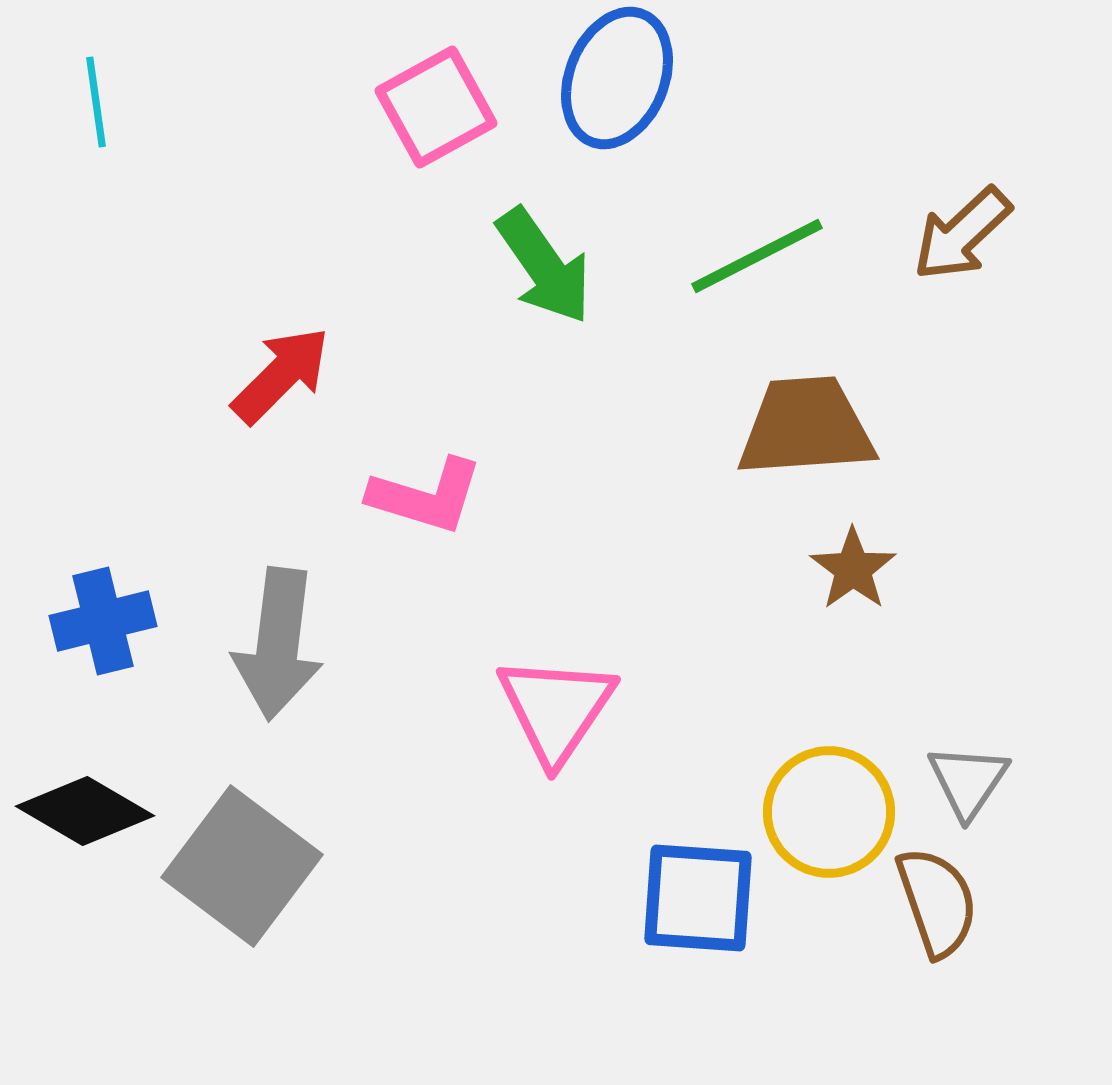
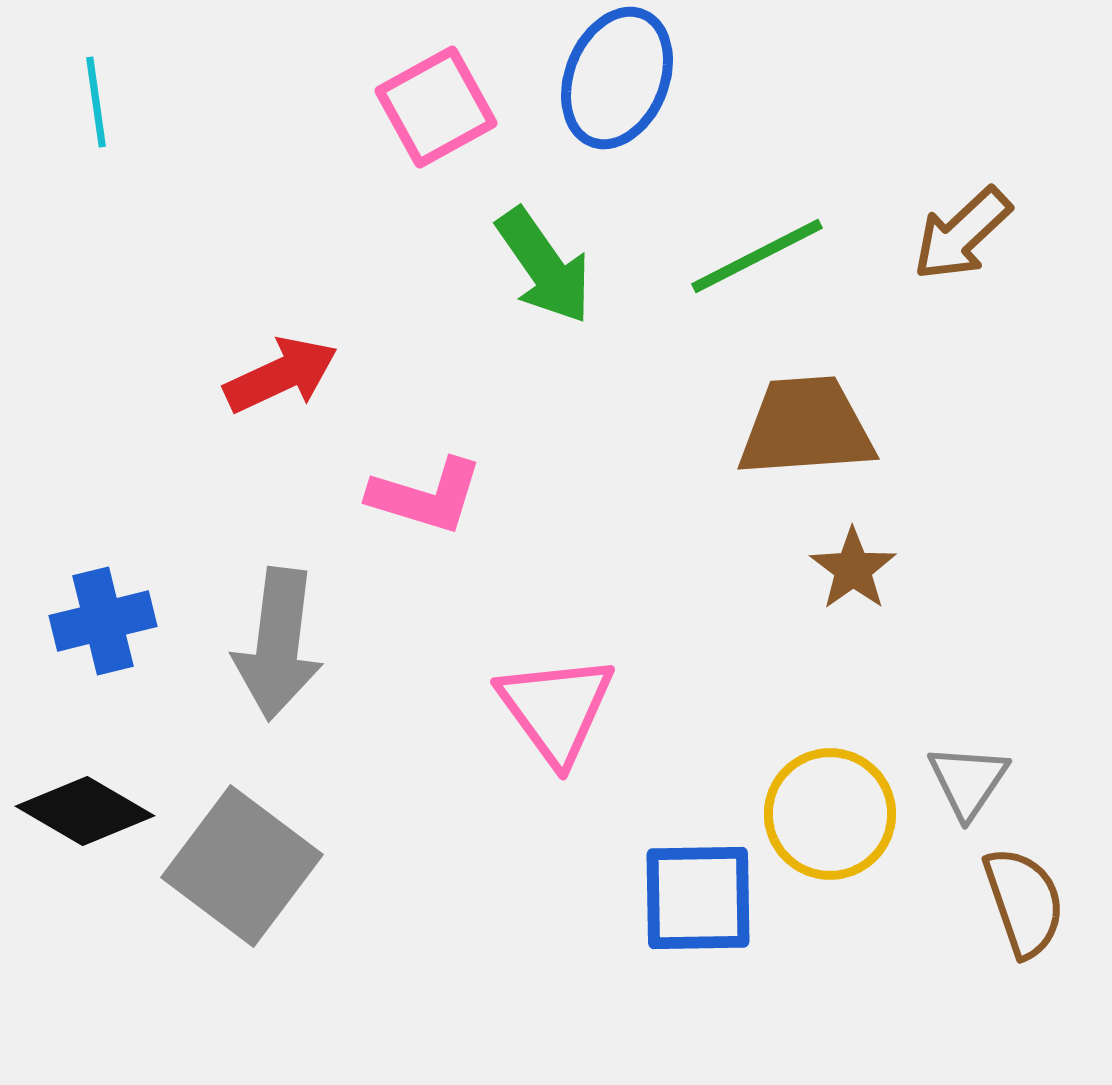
red arrow: rotated 20 degrees clockwise
pink triangle: rotated 10 degrees counterclockwise
yellow circle: moved 1 px right, 2 px down
blue square: rotated 5 degrees counterclockwise
brown semicircle: moved 87 px right
